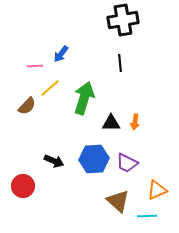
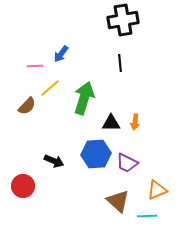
blue hexagon: moved 2 px right, 5 px up
